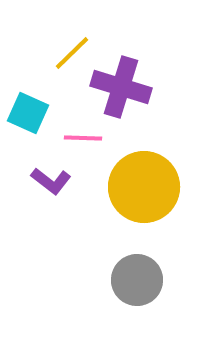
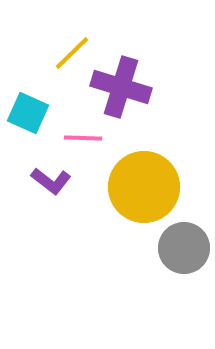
gray circle: moved 47 px right, 32 px up
